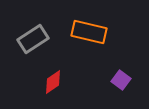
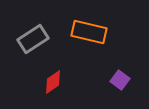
purple square: moved 1 px left
